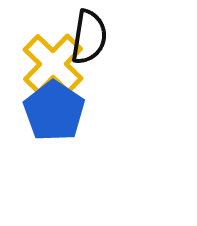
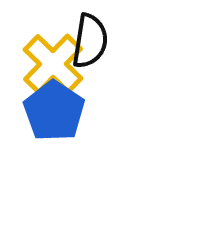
black semicircle: moved 1 px right, 4 px down
